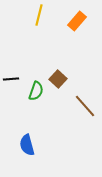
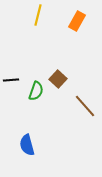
yellow line: moved 1 px left
orange rectangle: rotated 12 degrees counterclockwise
black line: moved 1 px down
